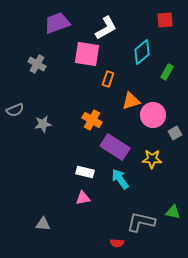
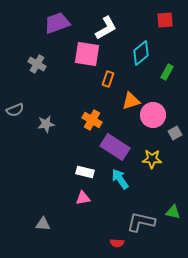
cyan diamond: moved 1 px left, 1 px down
gray star: moved 3 px right
